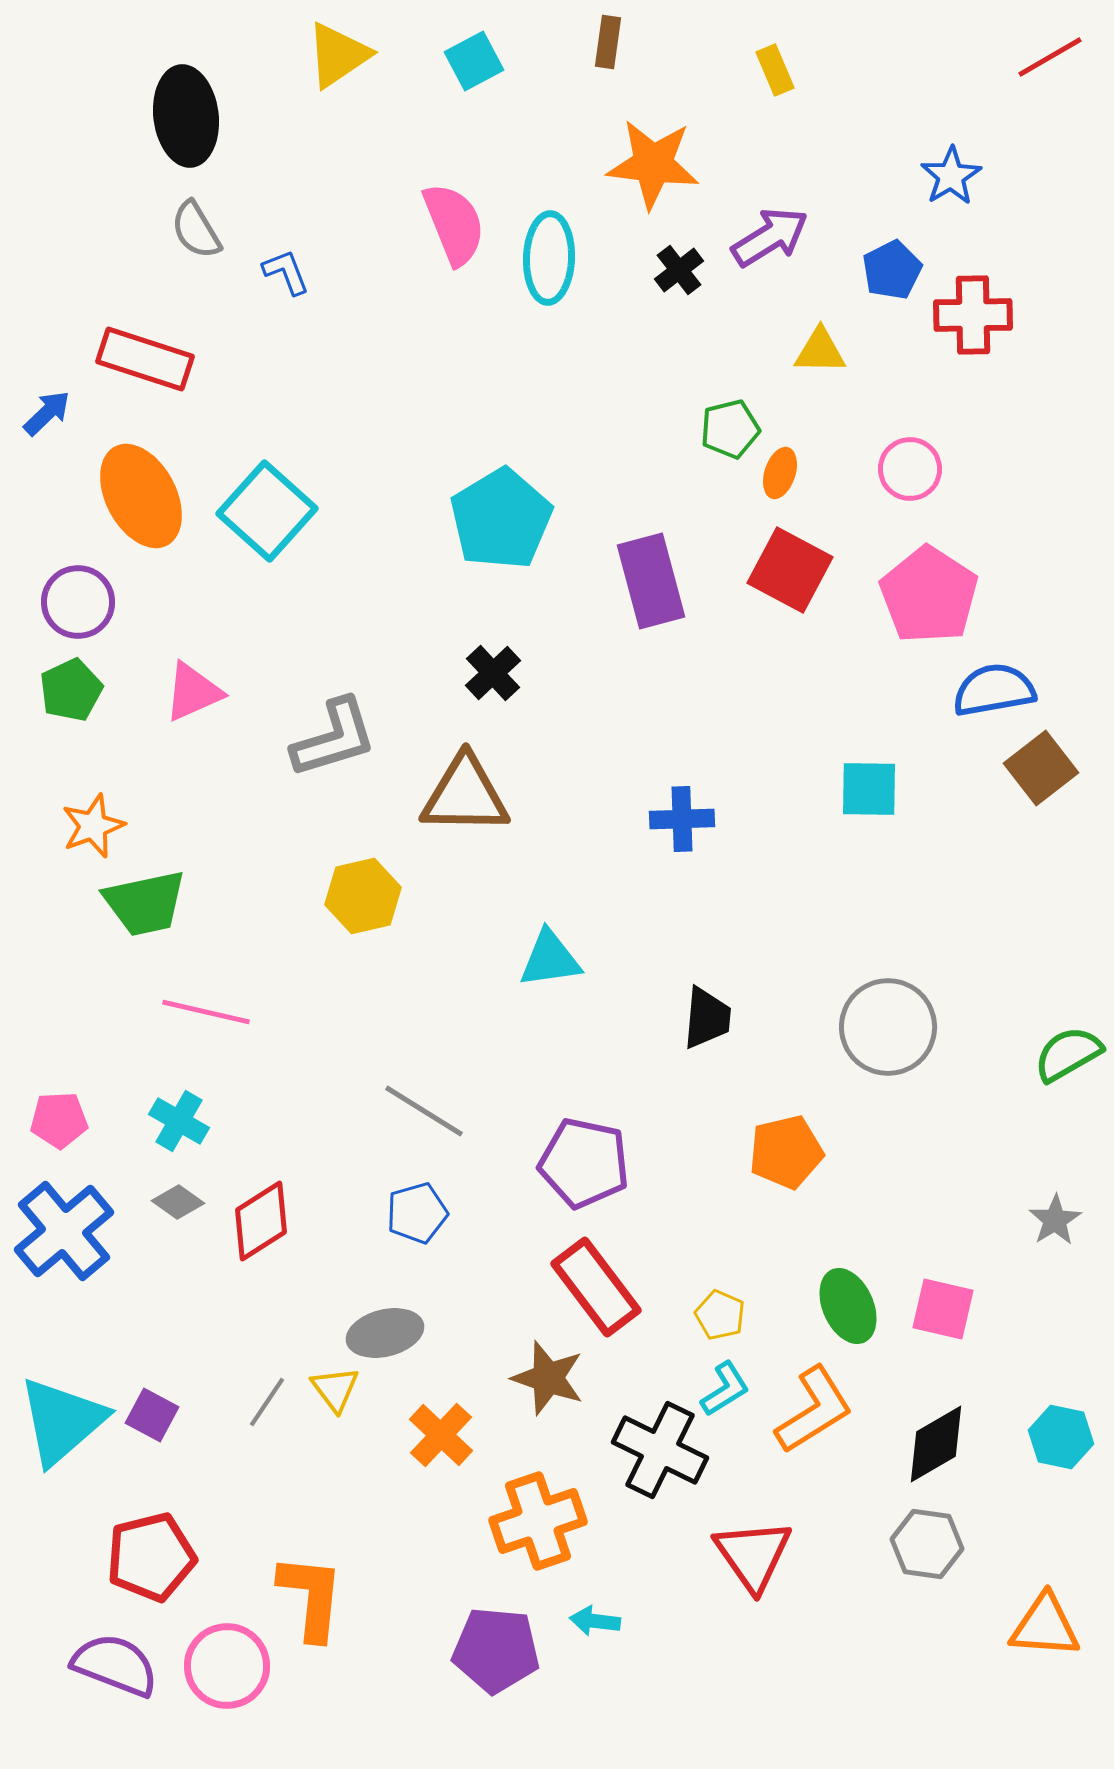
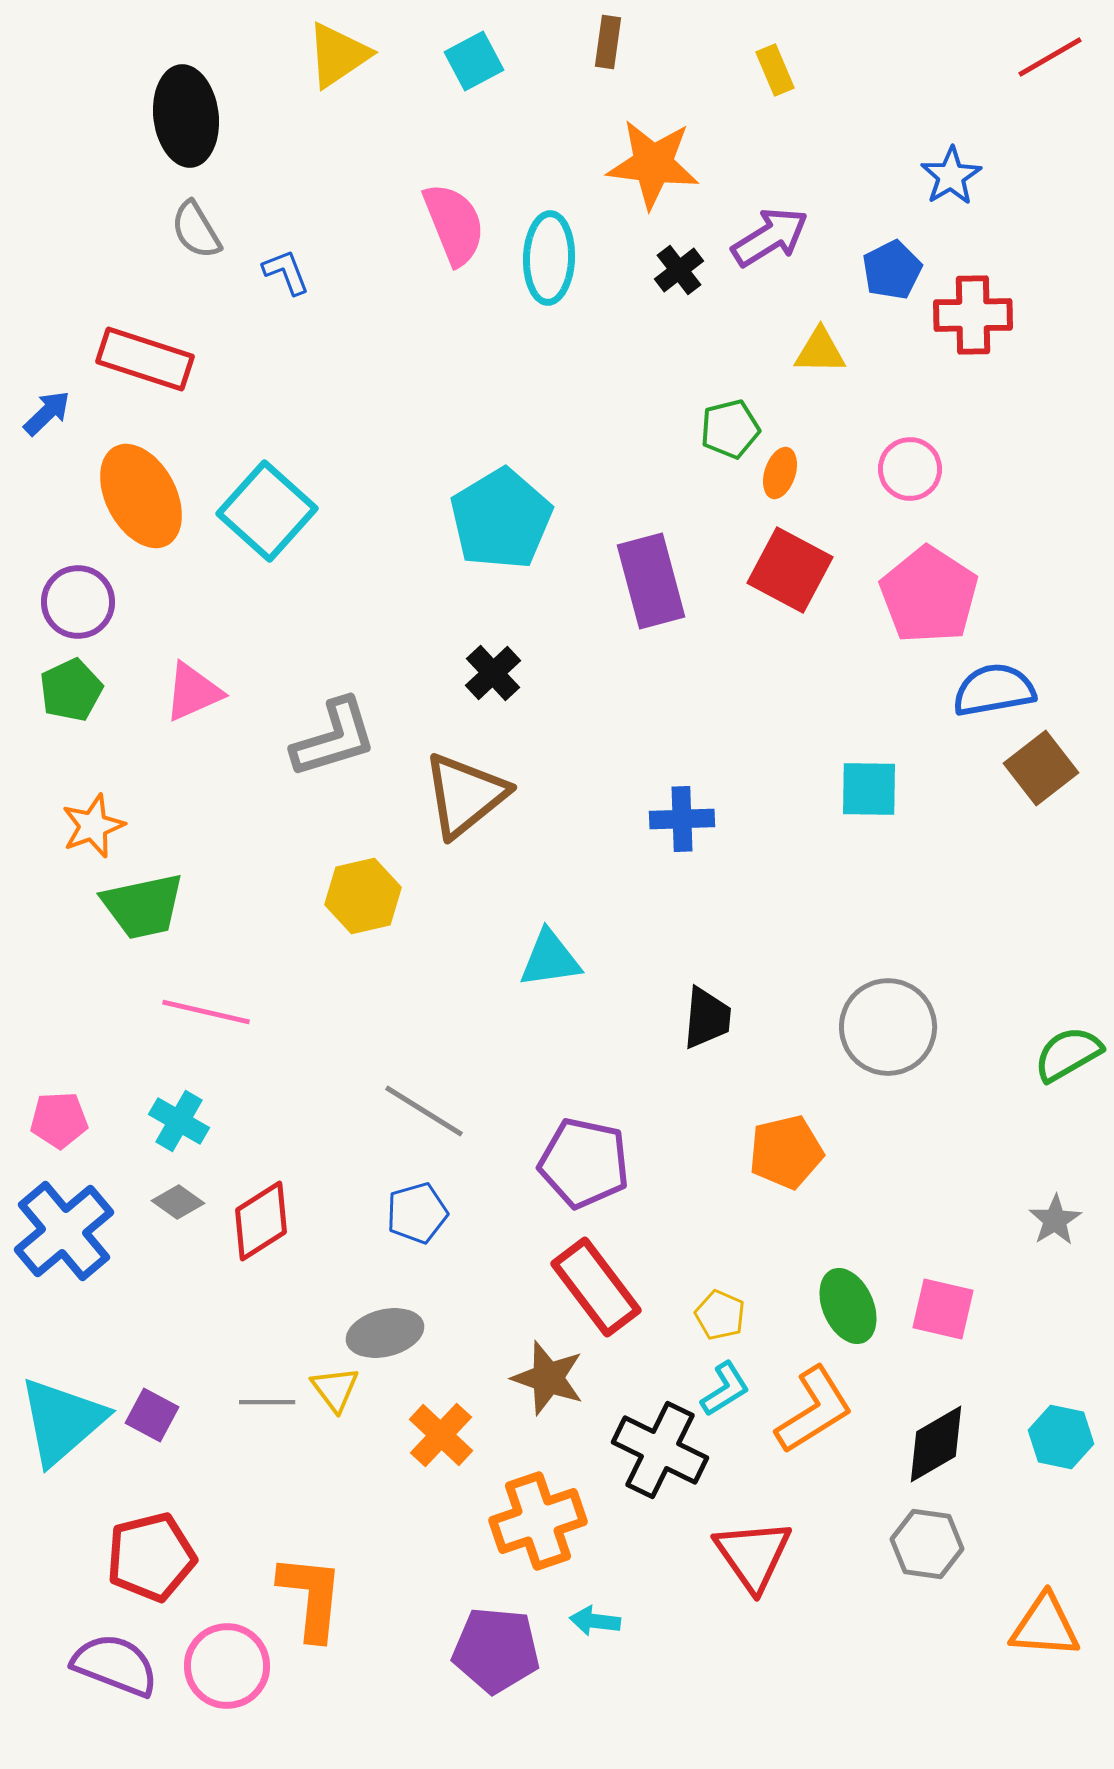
brown triangle at (465, 795): rotated 40 degrees counterclockwise
green trapezoid at (145, 903): moved 2 px left, 3 px down
gray line at (267, 1402): rotated 56 degrees clockwise
